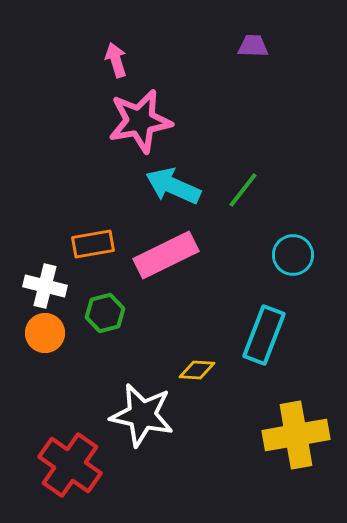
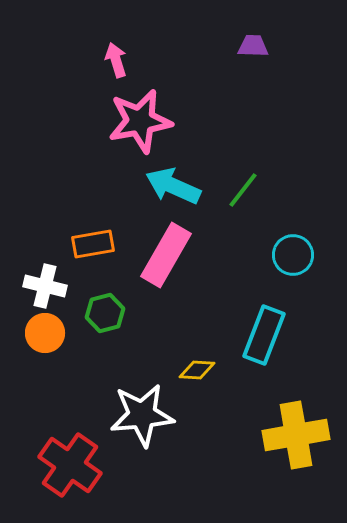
pink rectangle: rotated 34 degrees counterclockwise
white star: rotated 18 degrees counterclockwise
